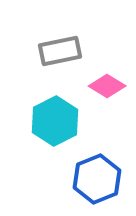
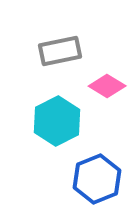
cyan hexagon: moved 2 px right
